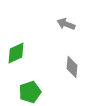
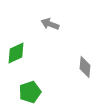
gray arrow: moved 16 px left
gray diamond: moved 13 px right
